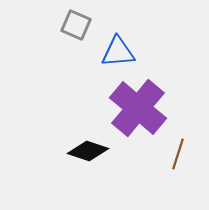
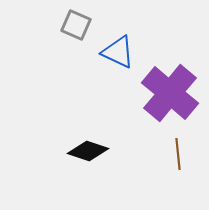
blue triangle: rotated 30 degrees clockwise
purple cross: moved 32 px right, 15 px up
brown line: rotated 24 degrees counterclockwise
